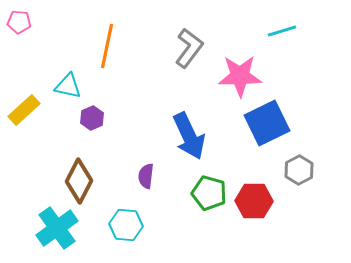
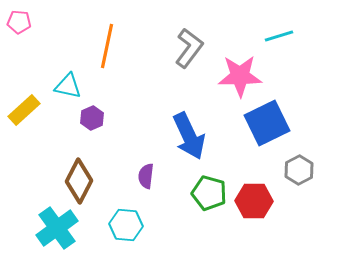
cyan line: moved 3 px left, 5 px down
